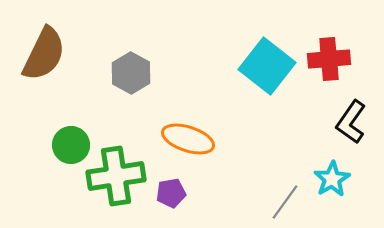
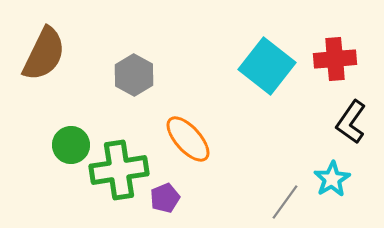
red cross: moved 6 px right
gray hexagon: moved 3 px right, 2 px down
orange ellipse: rotated 30 degrees clockwise
green cross: moved 3 px right, 6 px up
purple pentagon: moved 6 px left, 5 px down; rotated 12 degrees counterclockwise
